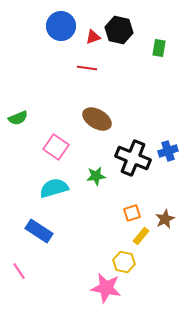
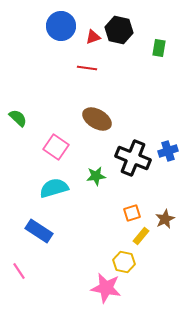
green semicircle: rotated 114 degrees counterclockwise
